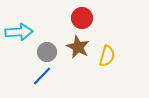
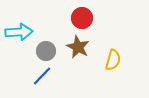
gray circle: moved 1 px left, 1 px up
yellow semicircle: moved 6 px right, 4 px down
